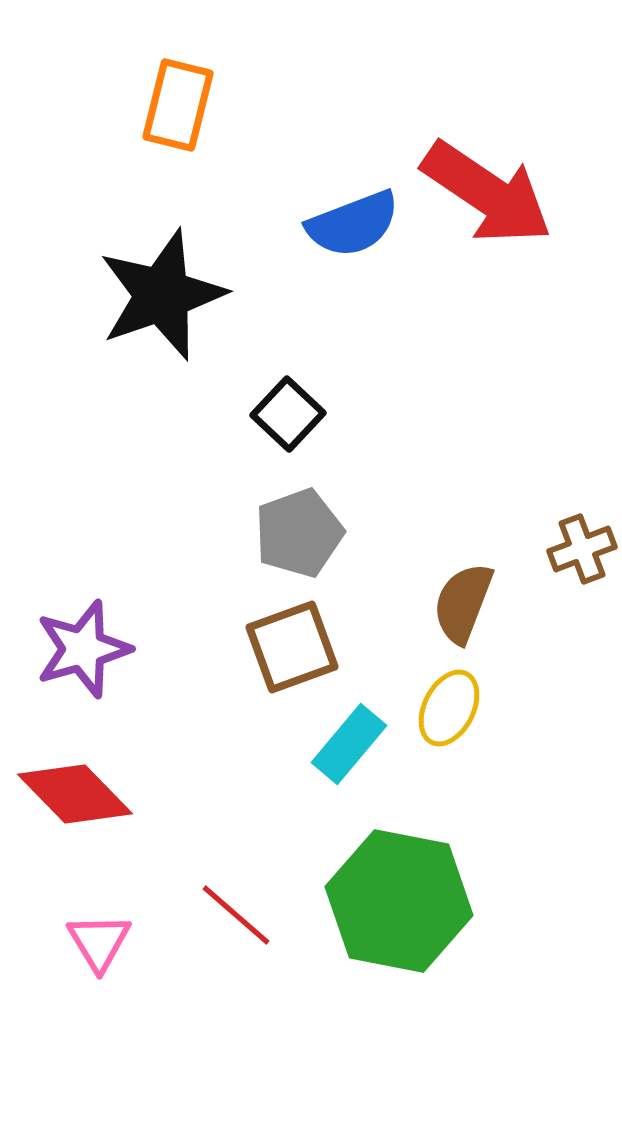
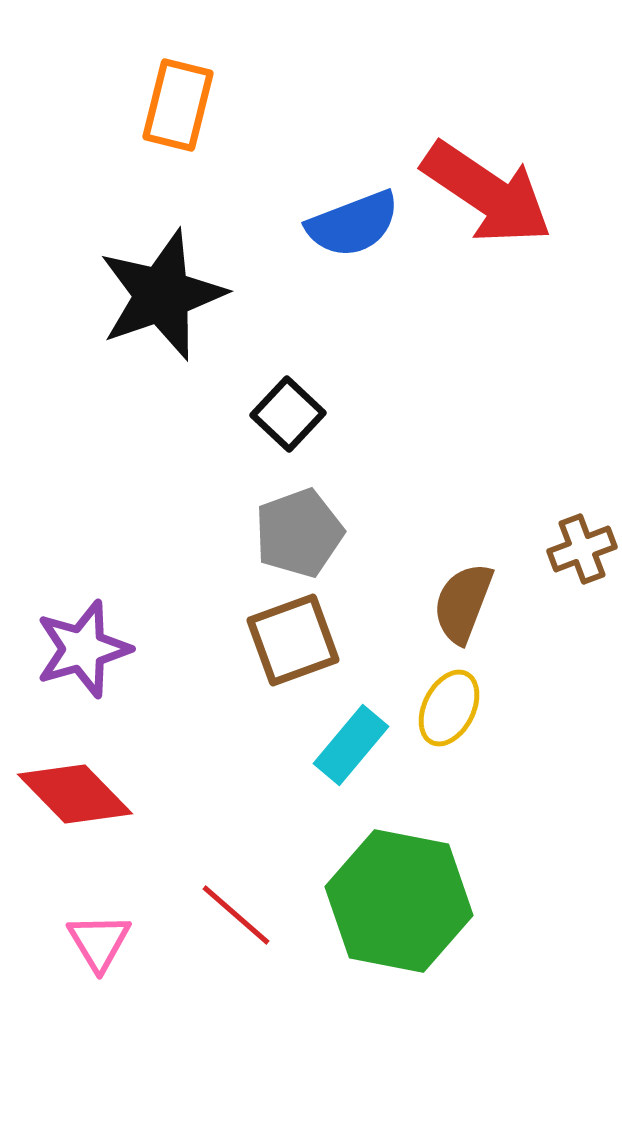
brown square: moved 1 px right, 7 px up
cyan rectangle: moved 2 px right, 1 px down
